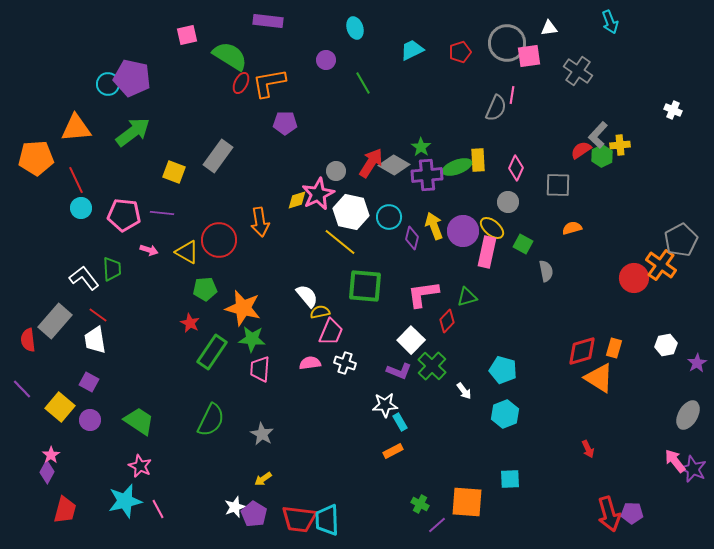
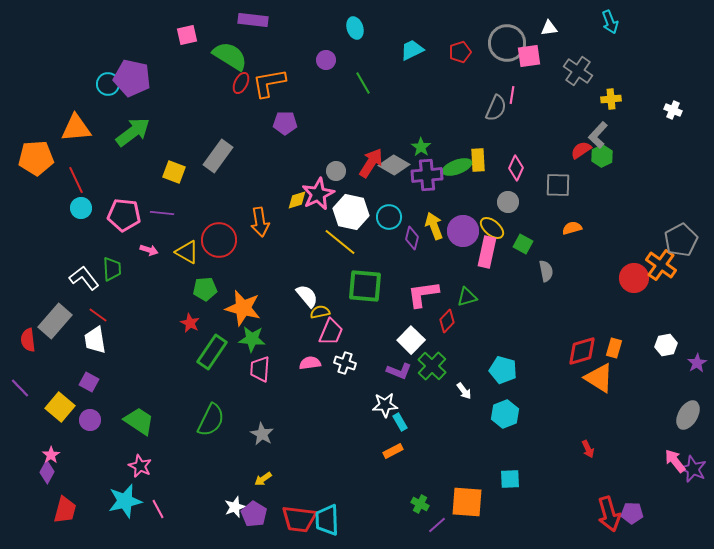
purple rectangle at (268, 21): moved 15 px left, 1 px up
yellow cross at (620, 145): moved 9 px left, 46 px up
purple line at (22, 389): moved 2 px left, 1 px up
